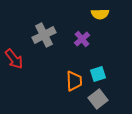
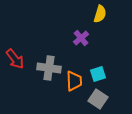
yellow semicircle: rotated 72 degrees counterclockwise
gray cross: moved 5 px right, 33 px down; rotated 35 degrees clockwise
purple cross: moved 1 px left, 1 px up
red arrow: moved 1 px right
gray square: rotated 18 degrees counterclockwise
